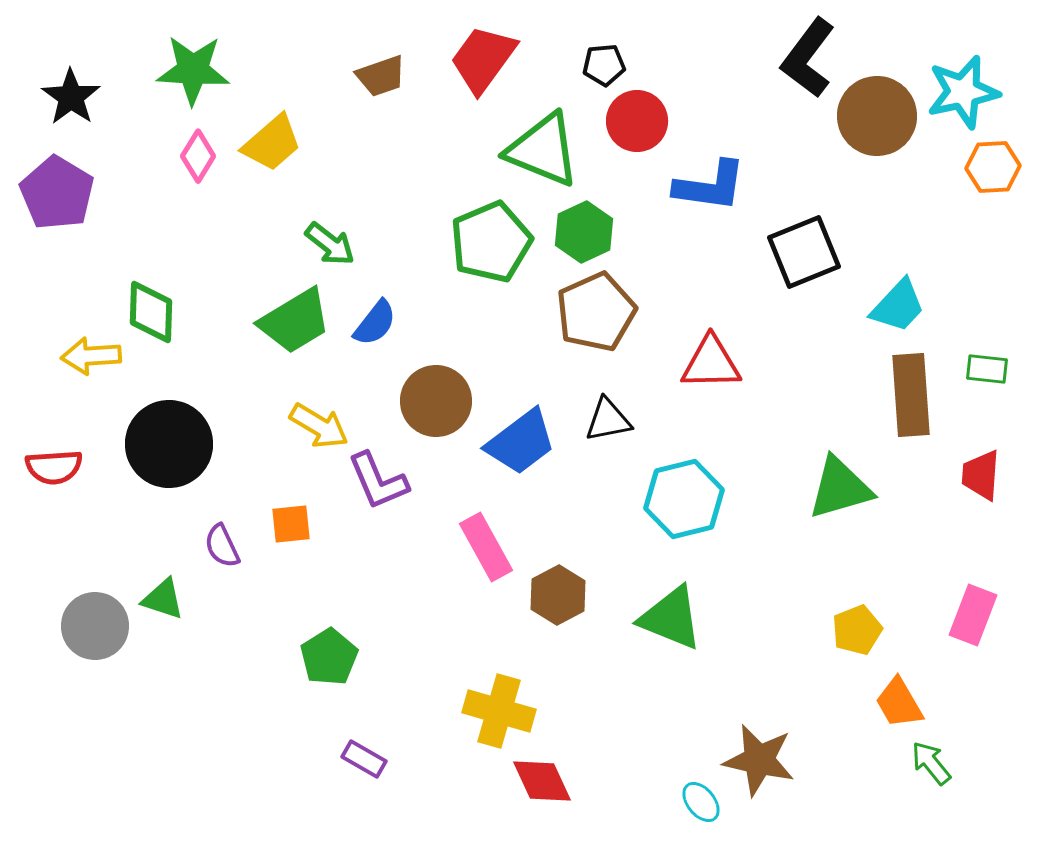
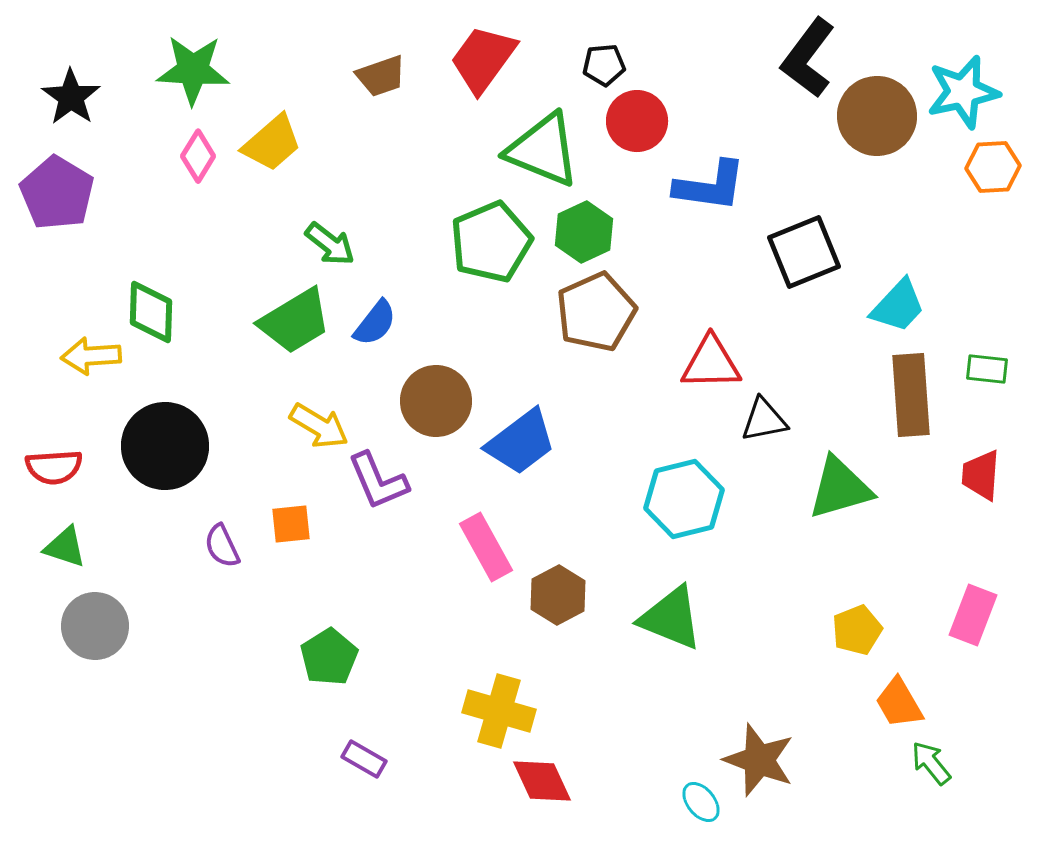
black triangle at (608, 420): moved 156 px right
black circle at (169, 444): moved 4 px left, 2 px down
green triangle at (163, 599): moved 98 px left, 52 px up
brown star at (759, 760): rotated 8 degrees clockwise
